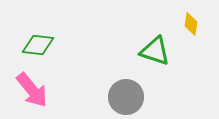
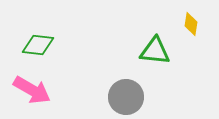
green triangle: rotated 12 degrees counterclockwise
pink arrow: rotated 21 degrees counterclockwise
